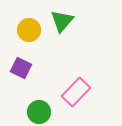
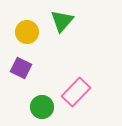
yellow circle: moved 2 px left, 2 px down
green circle: moved 3 px right, 5 px up
